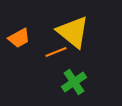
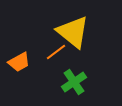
orange trapezoid: moved 24 px down
orange line: rotated 15 degrees counterclockwise
